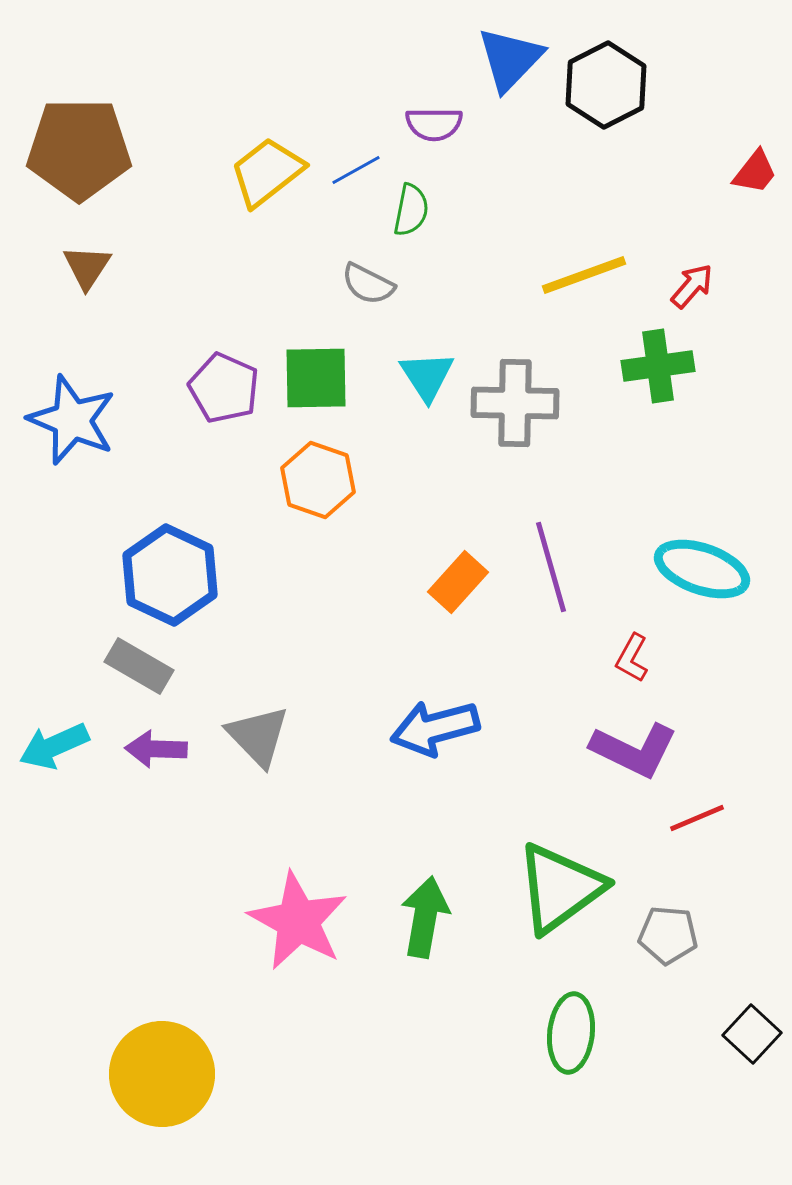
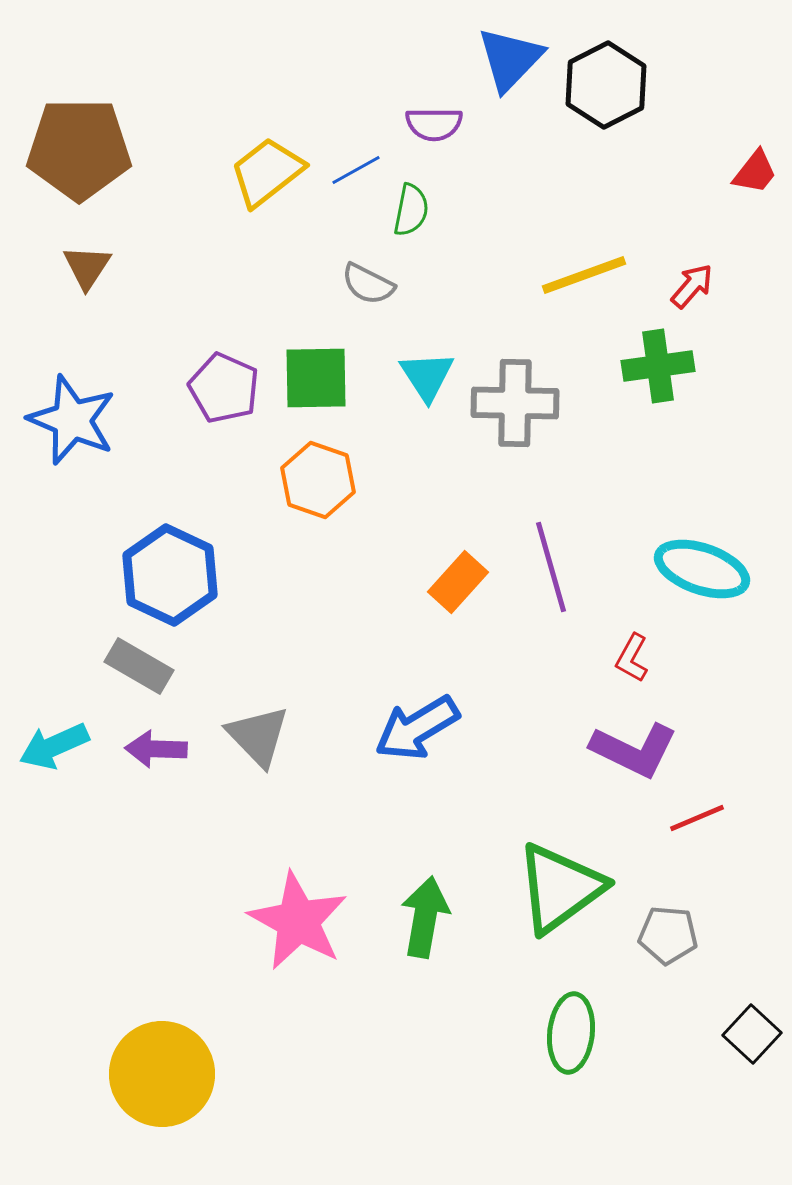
blue arrow: moved 18 px left; rotated 16 degrees counterclockwise
